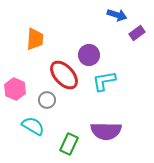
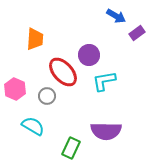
blue arrow: moved 1 px left, 1 px down; rotated 12 degrees clockwise
red ellipse: moved 1 px left, 3 px up
gray circle: moved 4 px up
green rectangle: moved 2 px right, 4 px down
